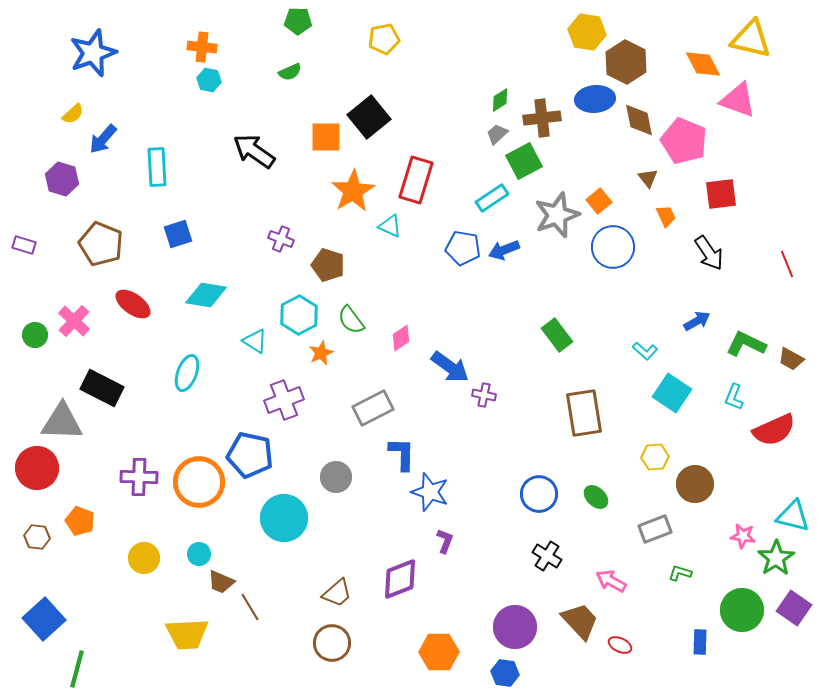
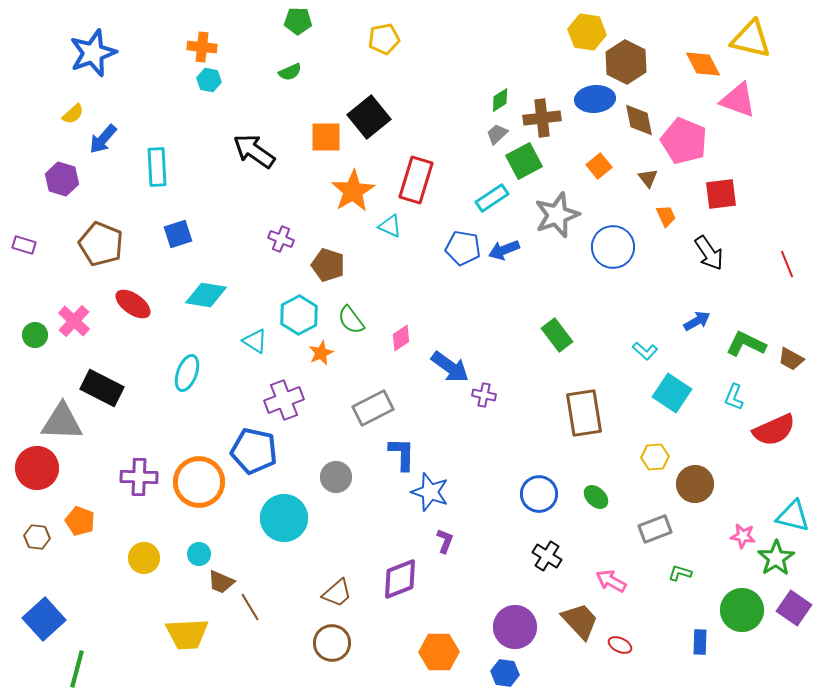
orange square at (599, 201): moved 35 px up
blue pentagon at (250, 455): moved 4 px right, 4 px up
